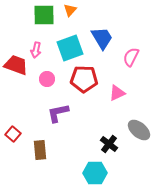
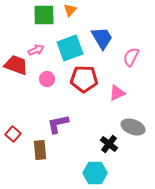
pink arrow: rotated 126 degrees counterclockwise
purple L-shape: moved 11 px down
gray ellipse: moved 6 px left, 3 px up; rotated 20 degrees counterclockwise
